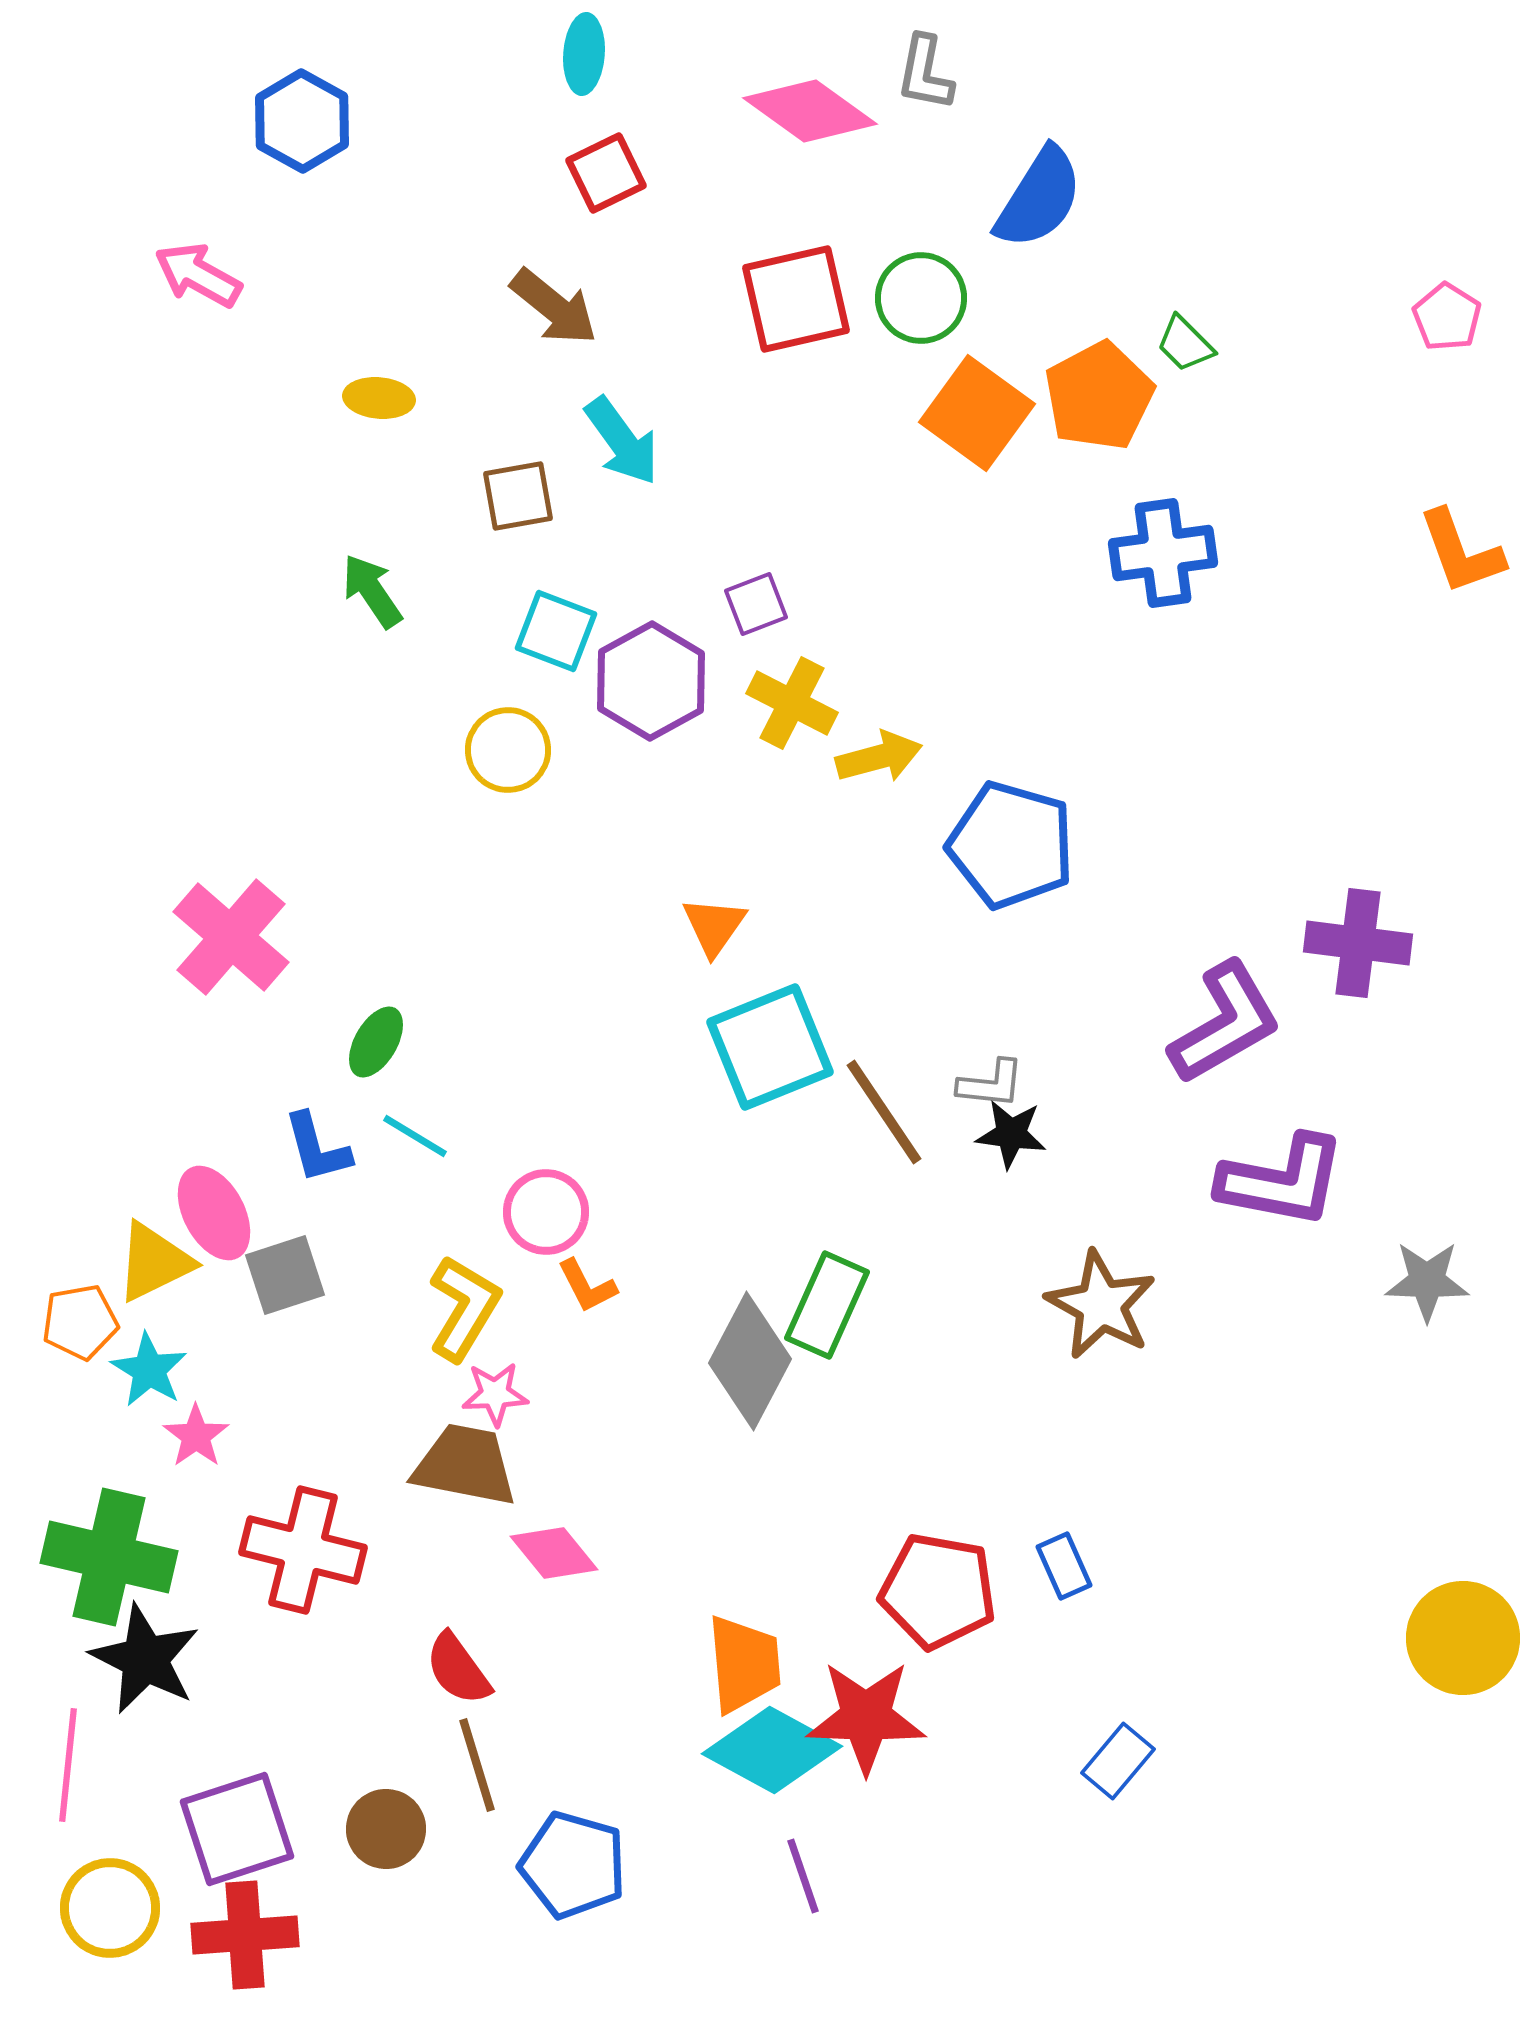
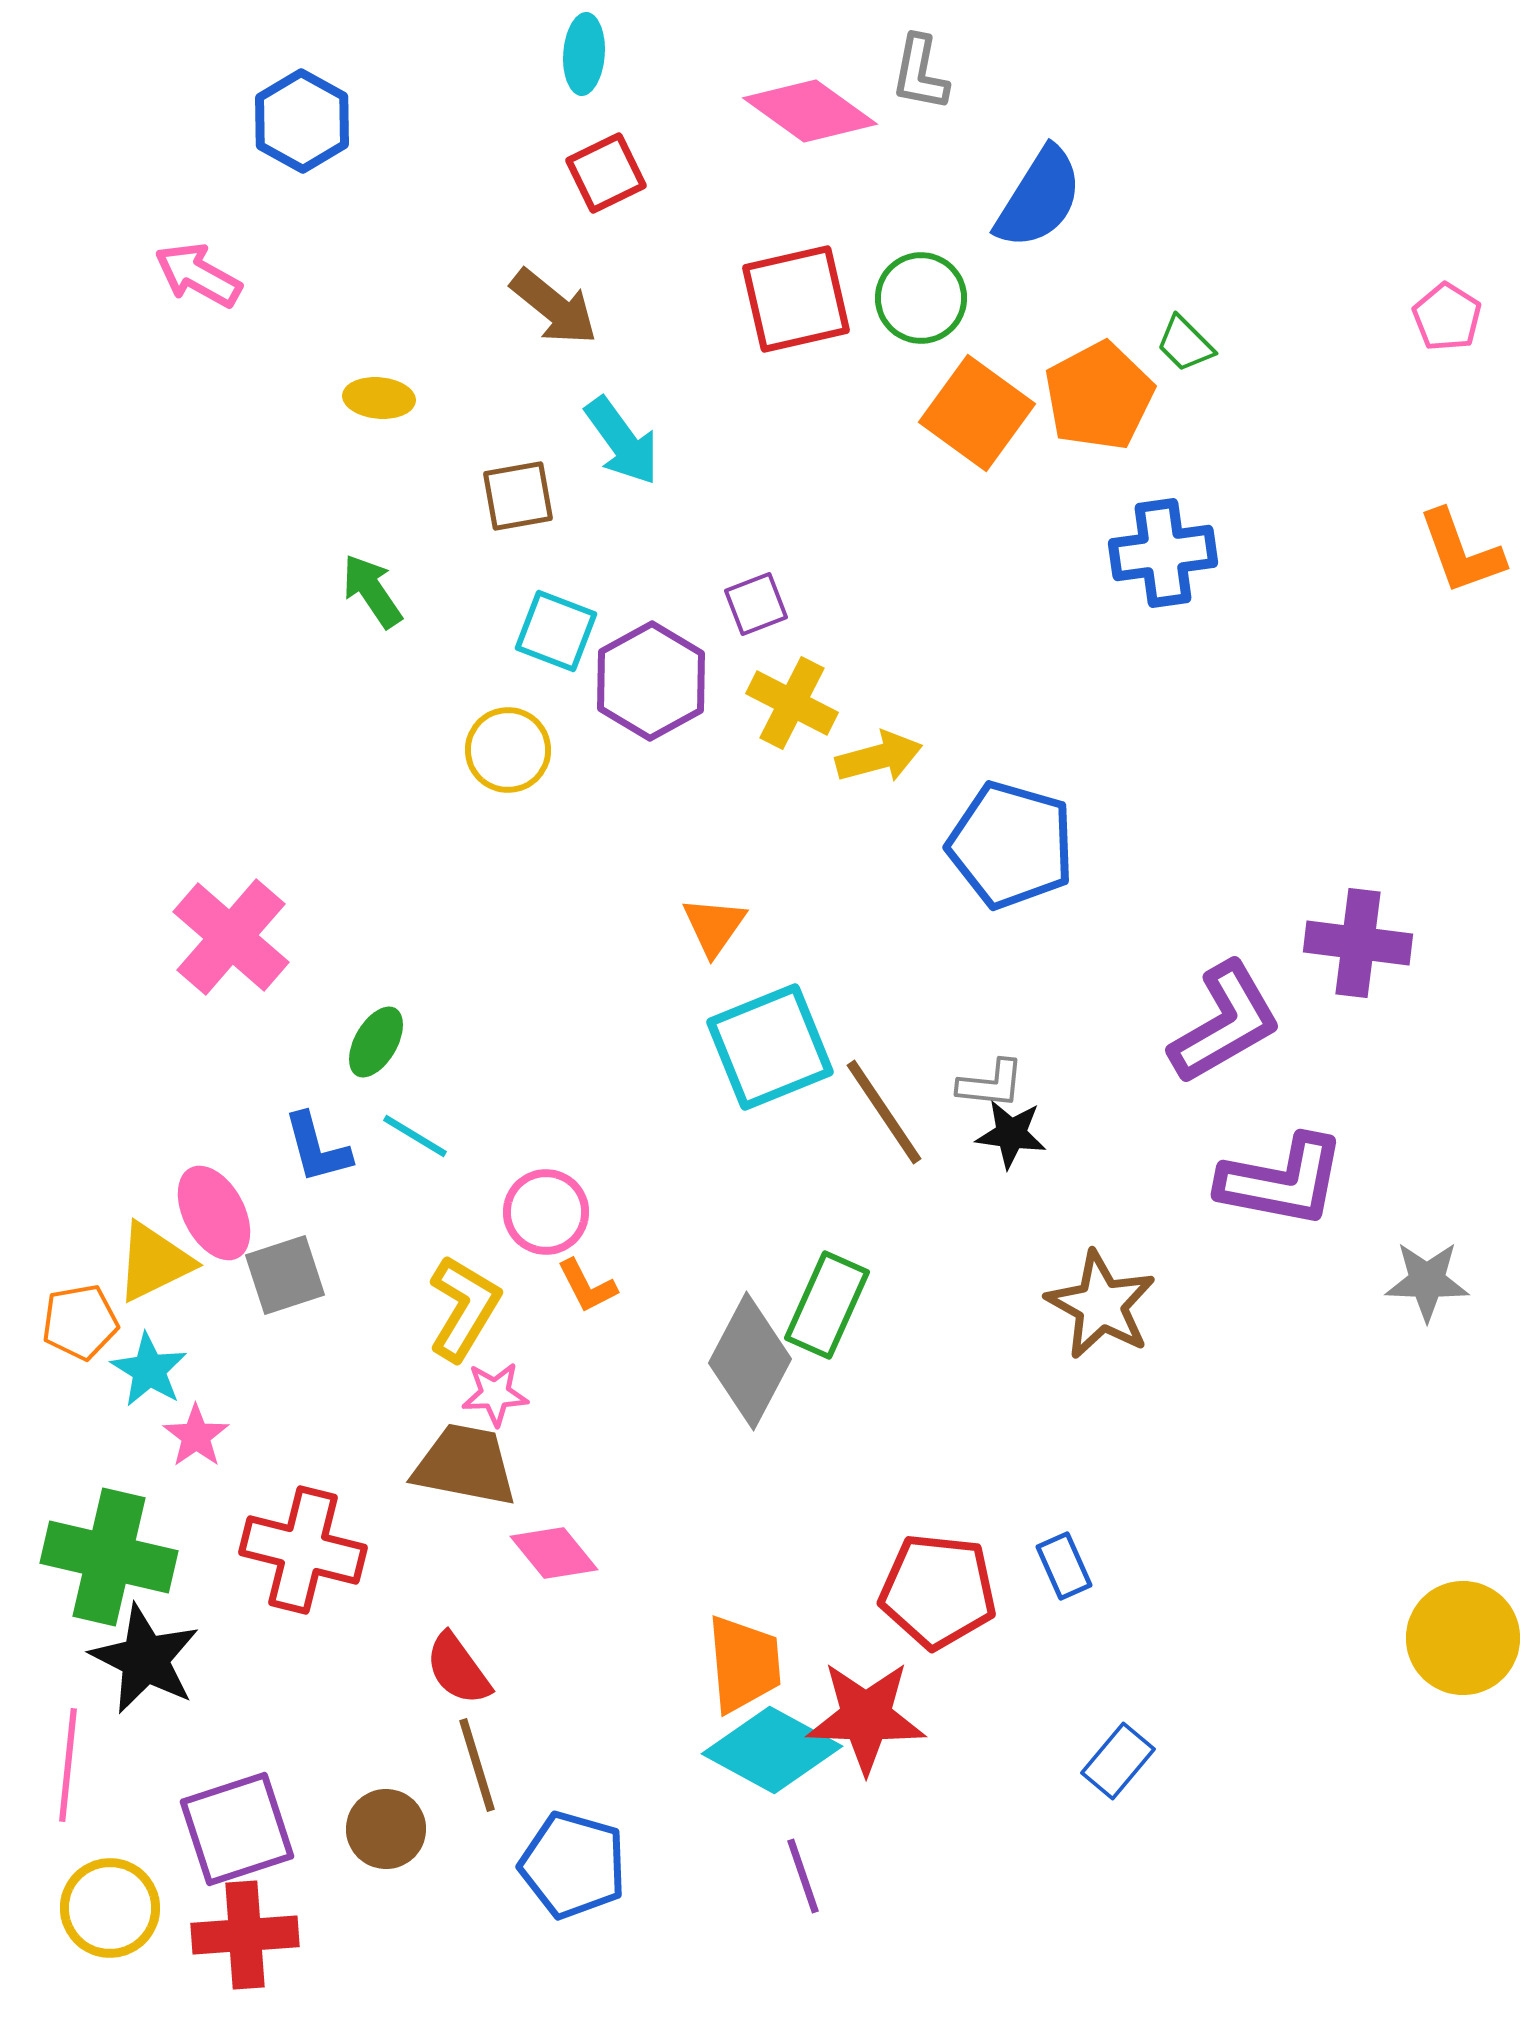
gray L-shape at (925, 73): moved 5 px left
red pentagon at (938, 1591): rotated 4 degrees counterclockwise
